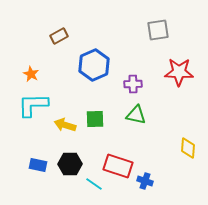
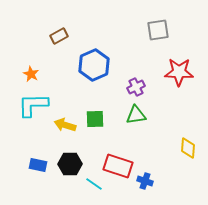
purple cross: moved 3 px right, 3 px down; rotated 24 degrees counterclockwise
green triangle: rotated 20 degrees counterclockwise
